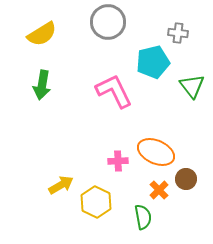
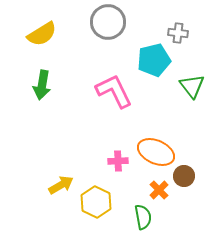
cyan pentagon: moved 1 px right, 2 px up
brown circle: moved 2 px left, 3 px up
